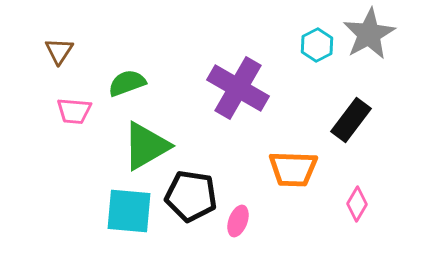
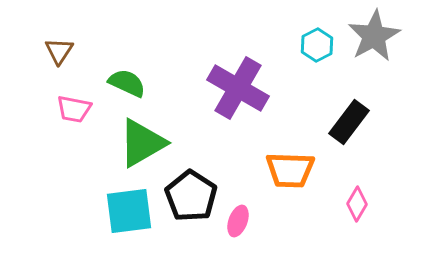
gray star: moved 5 px right, 2 px down
green semicircle: rotated 45 degrees clockwise
pink trapezoid: moved 2 px up; rotated 6 degrees clockwise
black rectangle: moved 2 px left, 2 px down
green triangle: moved 4 px left, 3 px up
orange trapezoid: moved 3 px left, 1 px down
black pentagon: rotated 24 degrees clockwise
cyan square: rotated 12 degrees counterclockwise
